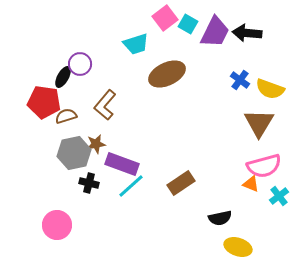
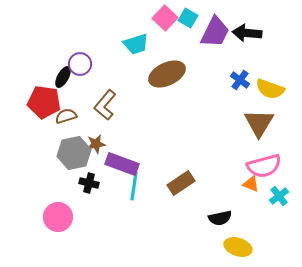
pink square: rotated 10 degrees counterclockwise
cyan square: moved 6 px up
cyan line: moved 3 px right; rotated 40 degrees counterclockwise
pink circle: moved 1 px right, 8 px up
